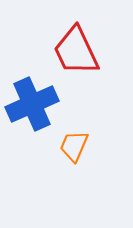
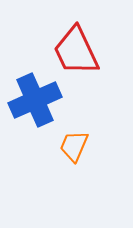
blue cross: moved 3 px right, 4 px up
